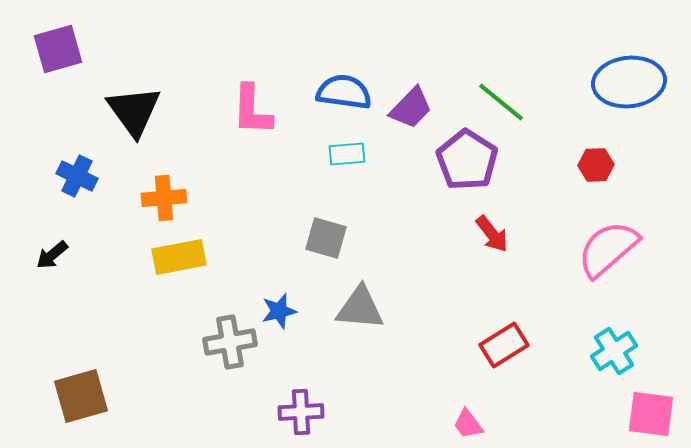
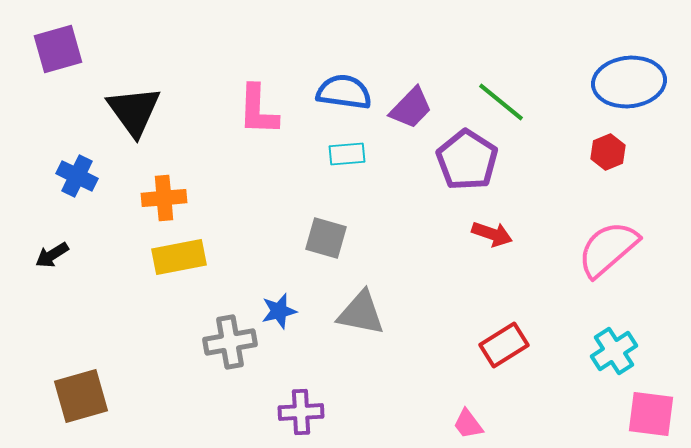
pink L-shape: moved 6 px right
red hexagon: moved 12 px right, 13 px up; rotated 20 degrees counterclockwise
red arrow: rotated 33 degrees counterclockwise
black arrow: rotated 8 degrees clockwise
gray triangle: moved 1 px right, 5 px down; rotated 6 degrees clockwise
